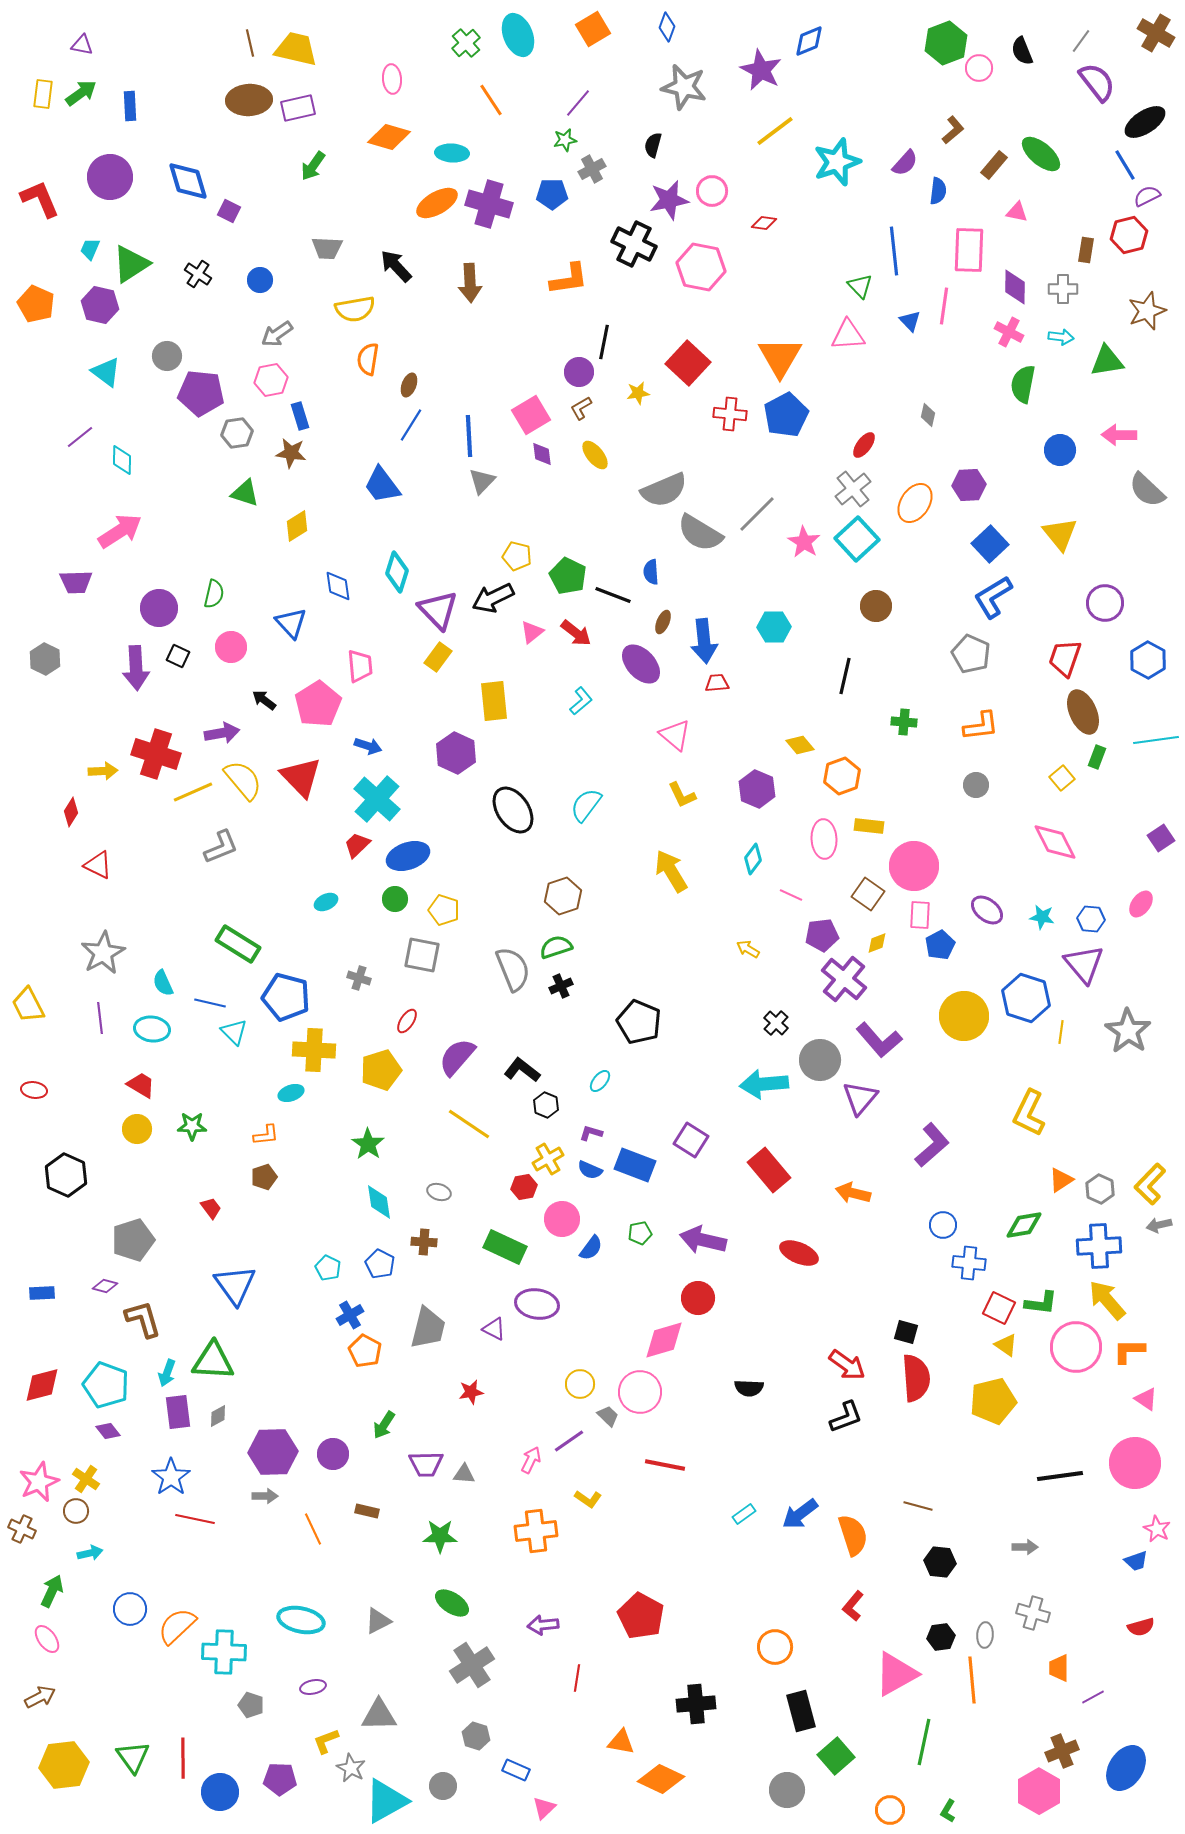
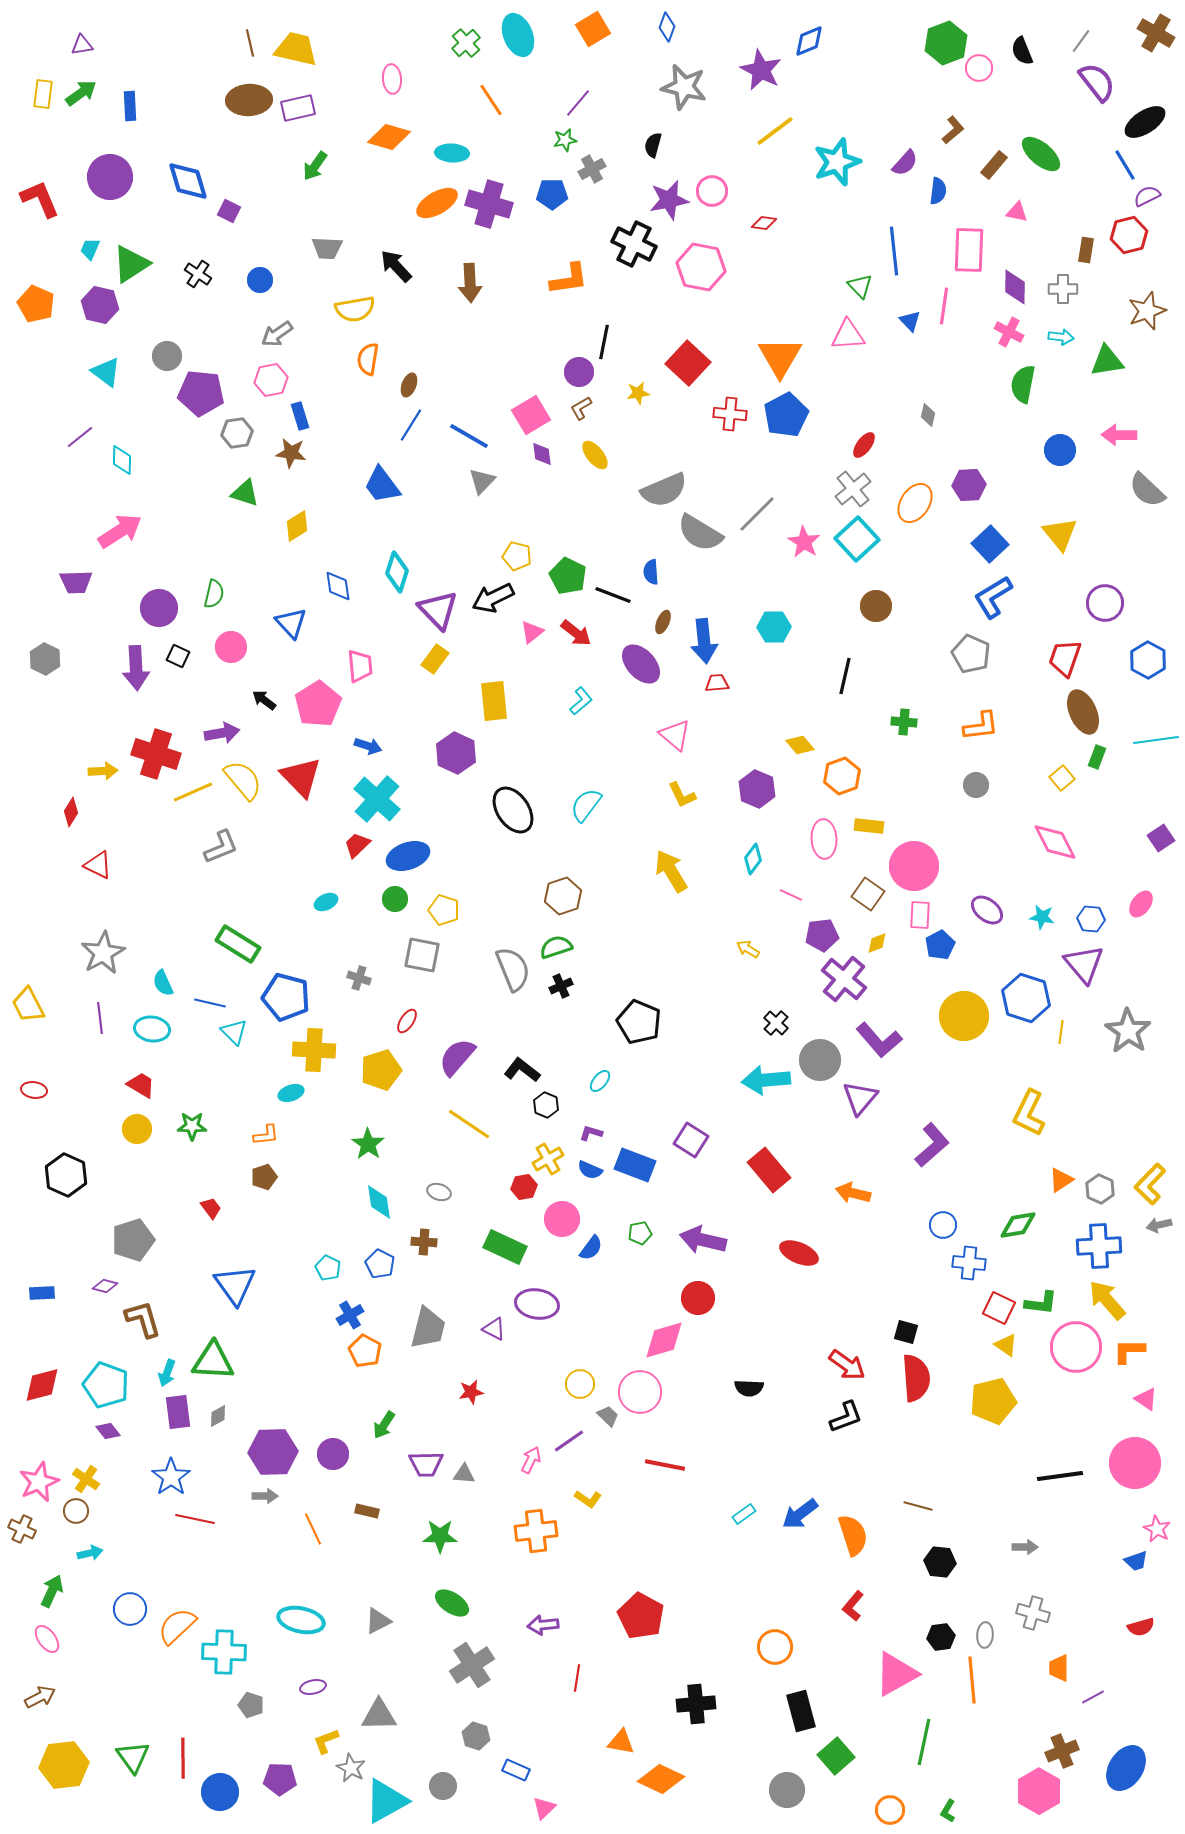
purple triangle at (82, 45): rotated 20 degrees counterclockwise
green arrow at (313, 166): moved 2 px right
blue line at (469, 436): rotated 57 degrees counterclockwise
yellow rectangle at (438, 657): moved 3 px left, 2 px down
cyan arrow at (764, 1084): moved 2 px right, 4 px up
green diamond at (1024, 1225): moved 6 px left
